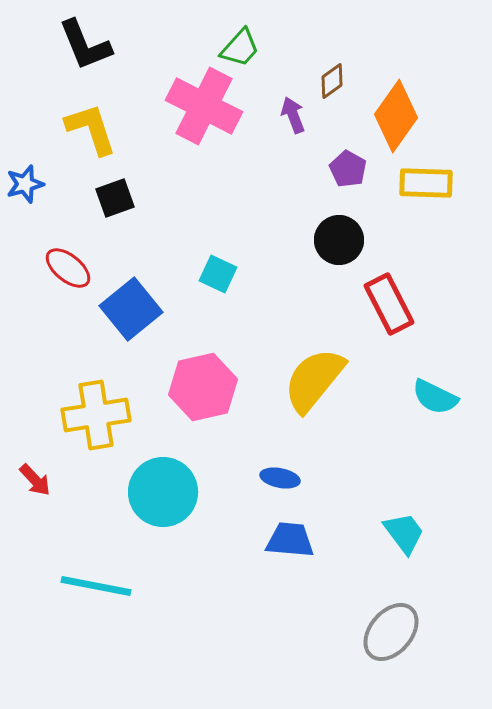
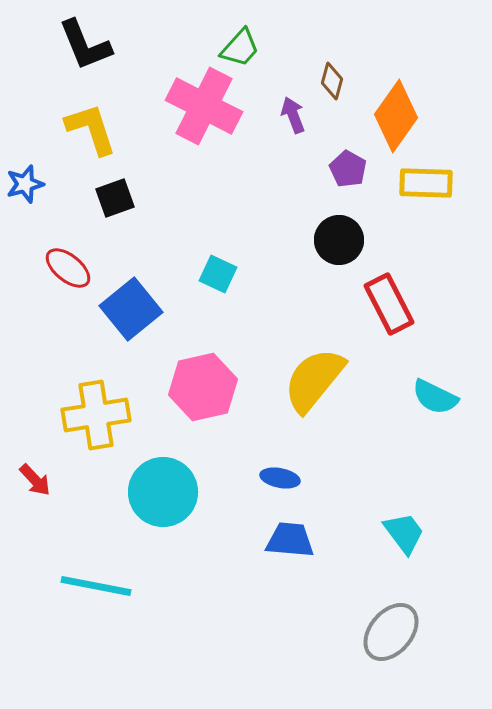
brown diamond: rotated 39 degrees counterclockwise
